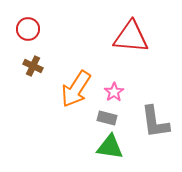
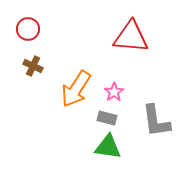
gray L-shape: moved 1 px right, 1 px up
green triangle: moved 2 px left
